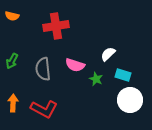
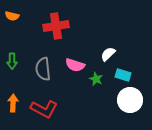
green arrow: rotated 28 degrees counterclockwise
